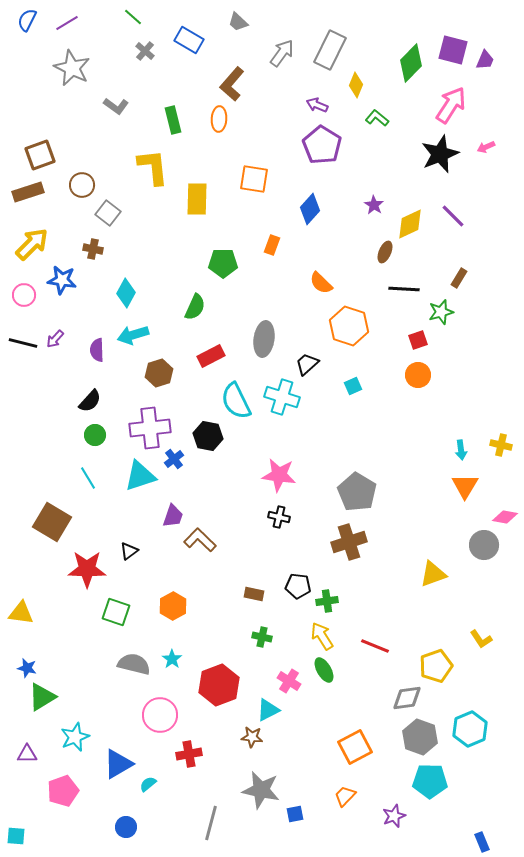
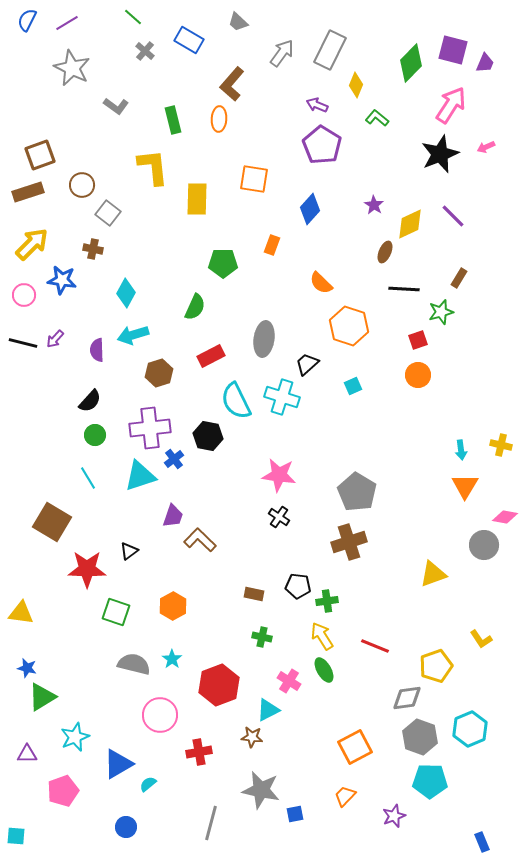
purple trapezoid at (485, 60): moved 3 px down
black cross at (279, 517): rotated 20 degrees clockwise
red cross at (189, 754): moved 10 px right, 2 px up
